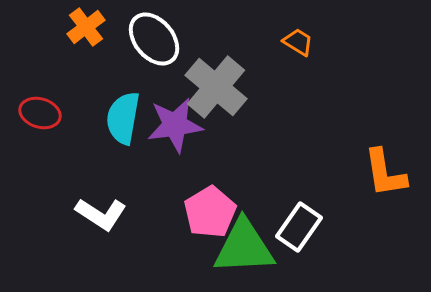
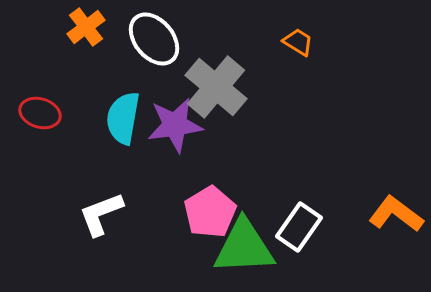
orange L-shape: moved 11 px right, 41 px down; rotated 136 degrees clockwise
white L-shape: rotated 126 degrees clockwise
